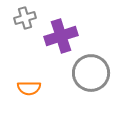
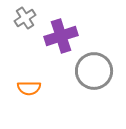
gray cross: rotated 15 degrees counterclockwise
gray circle: moved 3 px right, 2 px up
